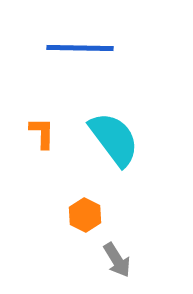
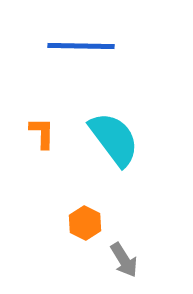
blue line: moved 1 px right, 2 px up
orange hexagon: moved 8 px down
gray arrow: moved 7 px right
